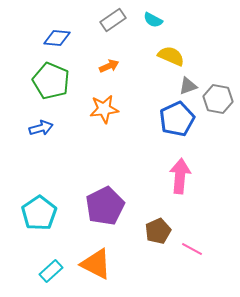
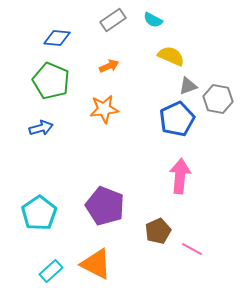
purple pentagon: rotated 24 degrees counterclockwise
